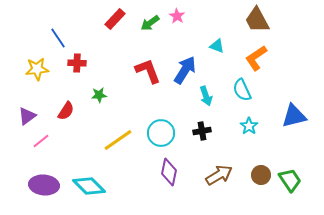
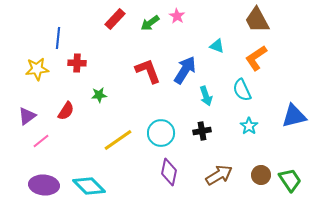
blue line: rotated 40 degrees clockwise
